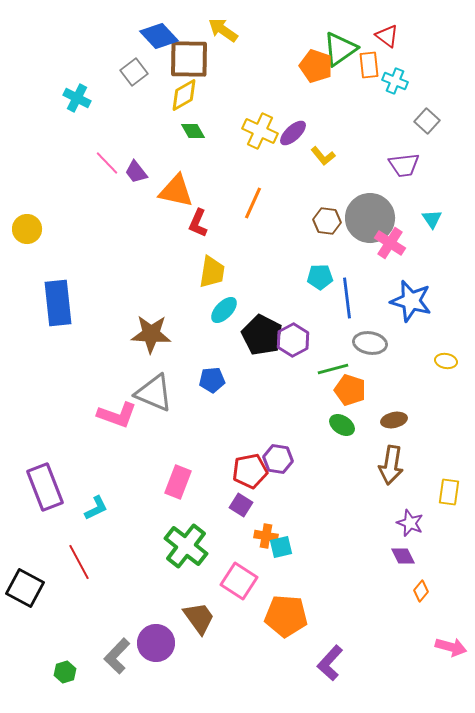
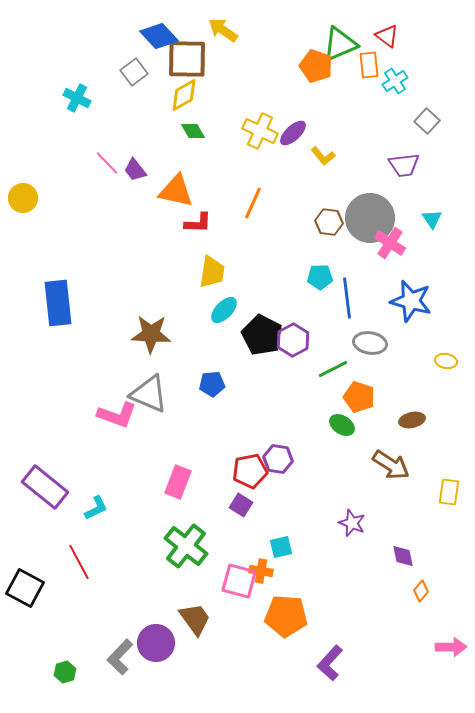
green triangle at (340, 49): moved 5 px up; rotated 12 degrees clockwise
brown square at (189, 59): moved 2 px left
cyan cross at (395, 81): rotated 35 degrees clockwise
purple trapezoid at (136, 172): moved 1 px left, 2 px up
brown hexagon at (327, 221): moved 2 px right, 1 px down
red L-shape at (198, 223): rotated 112 degrees counterclockwise
yellow circle at (27, 229): moved 4 px left, 31 px up
green line at (333, 369): rotated 12 degrees counterclockwise
blue pentagon at (212, 380): moved 4 px down
orange pentagon at (350, 390): moved 9 px right, 7 px down
gray triangle at (154, 393): moved 5 px left, 1 px down
brown ellipse at (394, 420): moved 18 px right
brown arrow at (391, 465): rotated 66 degrees counterclockwise
purple rectangle at (45, 487): rotated 30 degrees counterclockwise
purple star at (410, 523): moved 58 px left
orange cross at (266, 536): moved 5 px left, 35 px down
purple diamond at (403, 556): rotated 15 degrees clockwise
pink square at (239, 581): rotated 18 degrees counterclockwise
brown trapezoid at (199, 618): moved 4 px left, 1 px down
pink arrow at (451, 647): rotated 16 degrees counterclockwise
gray L-shape at (117, 656): moved 3 px right, 1 px down
